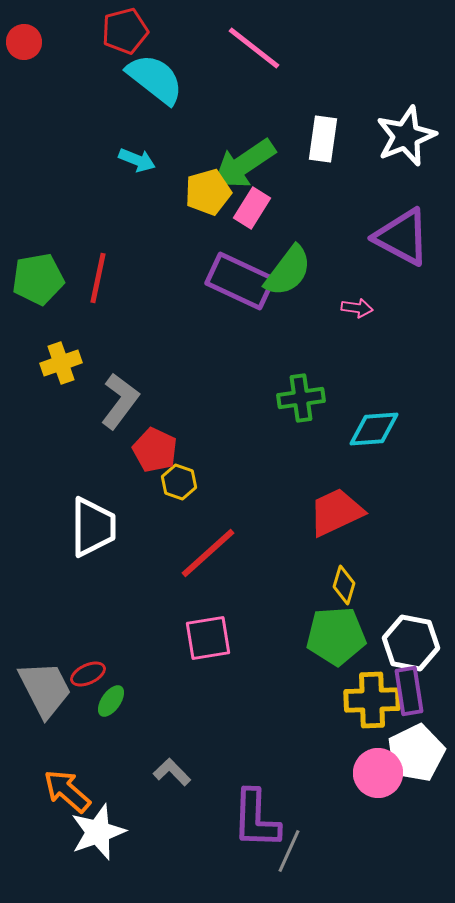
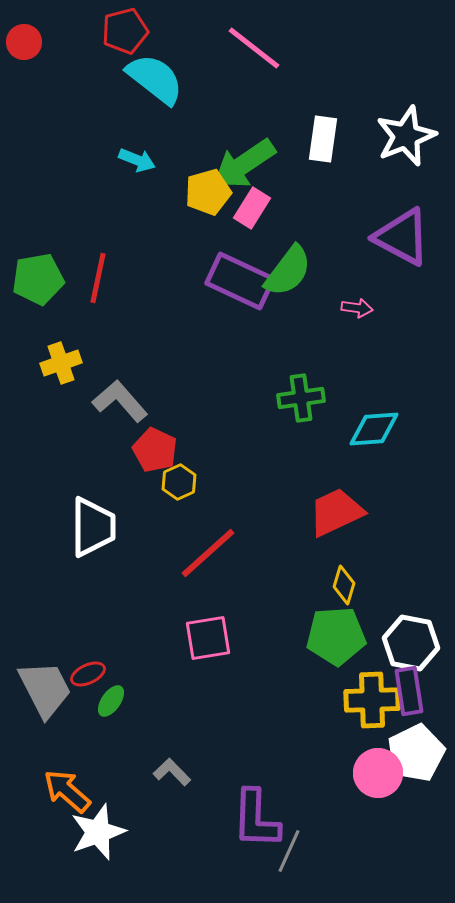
gray L-shape at (120, 401): rotated 78 degrees counterclockwise
yellow hexagon at (179, 482): rotated 16 degrees clockwise
